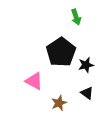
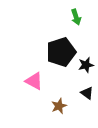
black pentagon: rotated 16 degrees clockwise
brown star: moved 3 px down
